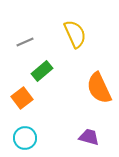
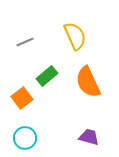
yellow semicircle: moved 2 px down
green rectangle: moved 5 px right, 5 px down
orange semicircle: moved 11 px left, 6 px up
